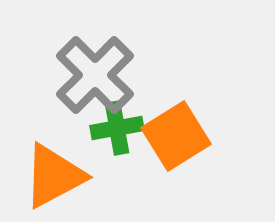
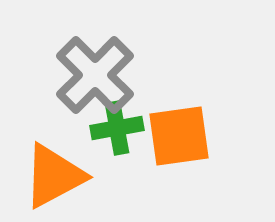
orange square: moved 3 px right; rotated 24 degrees clockwise
